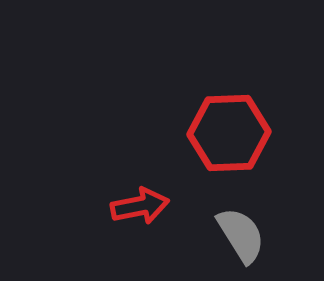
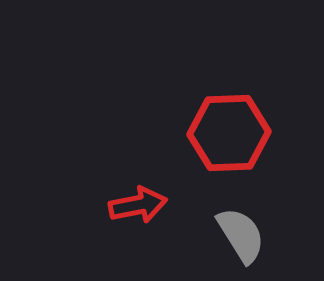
red arrow: moved 2 px left, 1 px up
